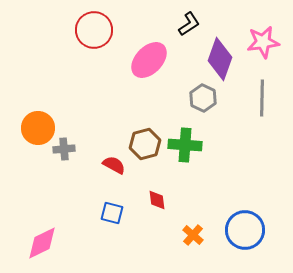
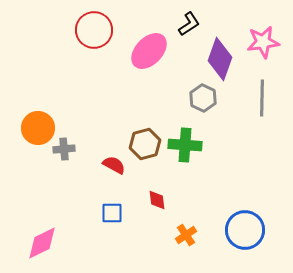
pink ellipse: moved 9 px up
blue square: rotated 15 degrees counterclockwise
orange cross: moved 7 px left; rotated 15 degrees clockwise
